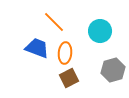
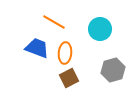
orange line: rotated 15 degrees counterclockwise
cyan circle: moved 2 px up
